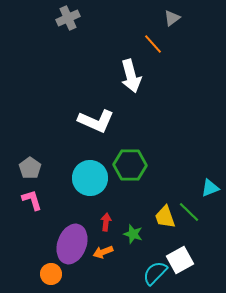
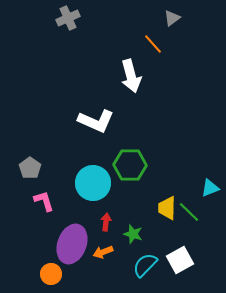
cyan circle: moved 3 px right, 5 px down
pink L-shape: moved 12 px right, 1 px down
yellow trapezoid: moved 2 px right, 9 px up; rotated 20 degrees clockwise
cyan semicircle: moved 10 px left, 8 px up
